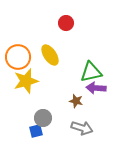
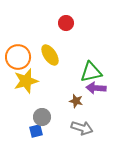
gray circle: moved 1 px left, 1 px up
